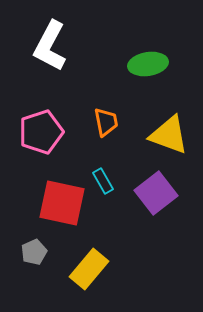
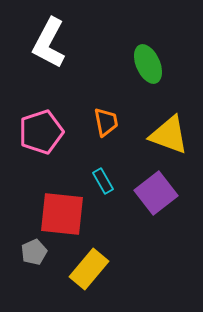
white L-shape: moved 1 px left, 3 px up
green ellipse: rotated 75 degrees clockwise
red square: moved 11 px down; rotated 6 degrees counterclockwise
